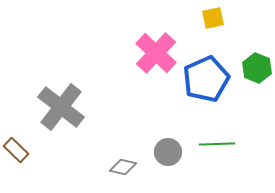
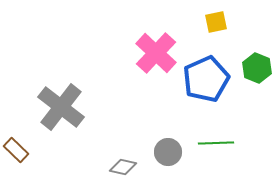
yellow square: moved 3 px right, 4 px down
green line: moved 1 px left, 1 px up
